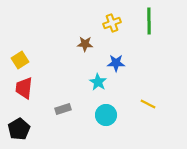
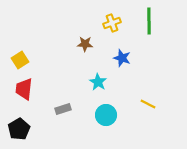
blue star: moved 6 px right, 5 px up; rotated 18 degrees clockwise
red trapezoid: moved 1 px down
